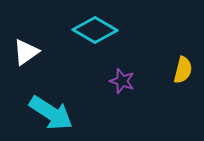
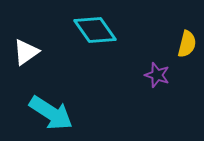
cyan diamond: rotated 24 degrees clockwise
yellow semicircle: moved 4 px right, 26 px up
purple star: moved 35 px right, 6 px up
